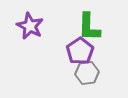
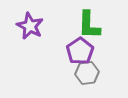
green L-shape: moved 2 px up
